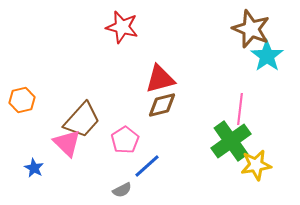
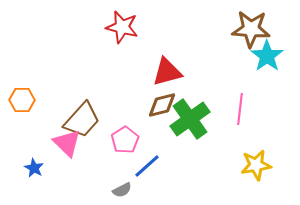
brown star: rotated 18 degrees counterclockwise
red triangle: moved 7 px right, 7 px up
orange hexagon: rotated 15 degrees clockwise
green cross: moved 41 px left, 22 px up
